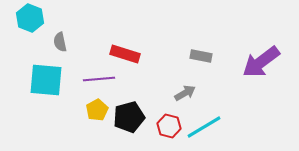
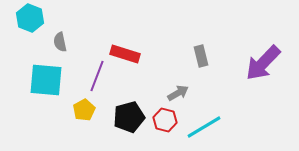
gray rectangle: rotated 65 degrees clockwise
purple arrow: moved 2 px right, 1 px down; rotated 9 degrees counterclockwise
purple line: moved 2 px left, 3 px up; rotated 64 degrees counterclockwise
gray arrow: moved 7 px left
yellow pentagon: moved 13 px left
red hexagon: moved 4 px left, 6 px up
